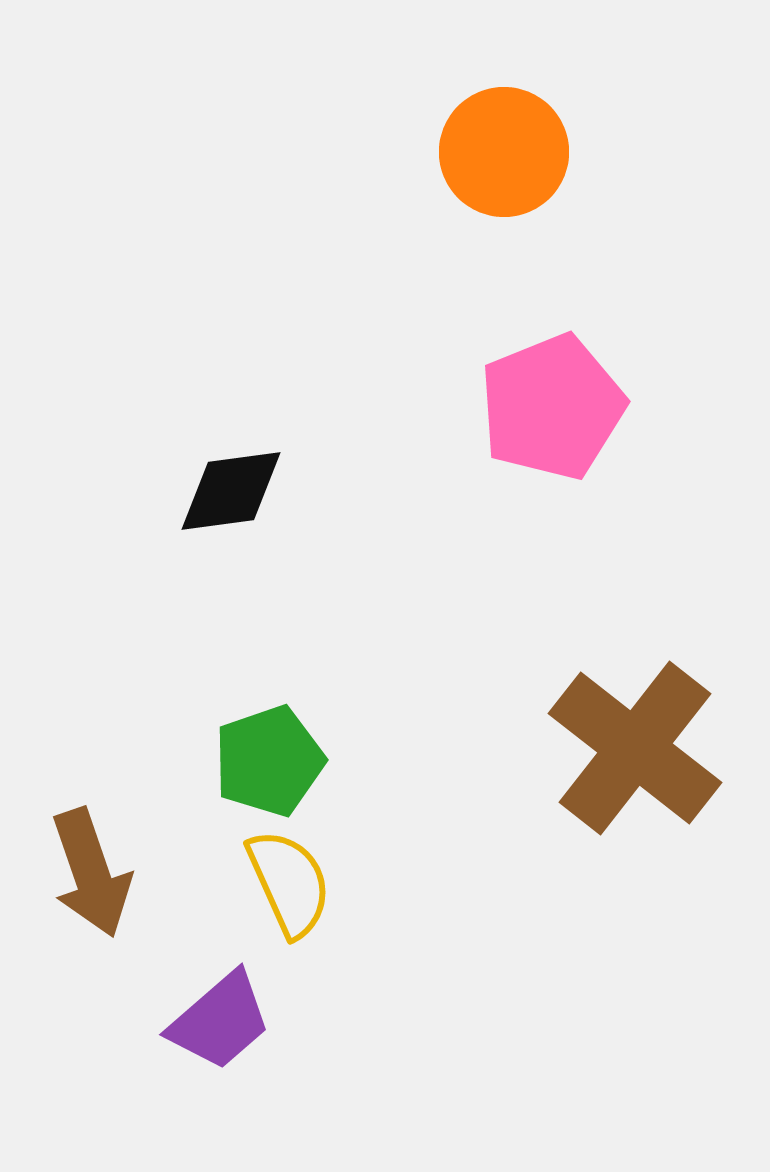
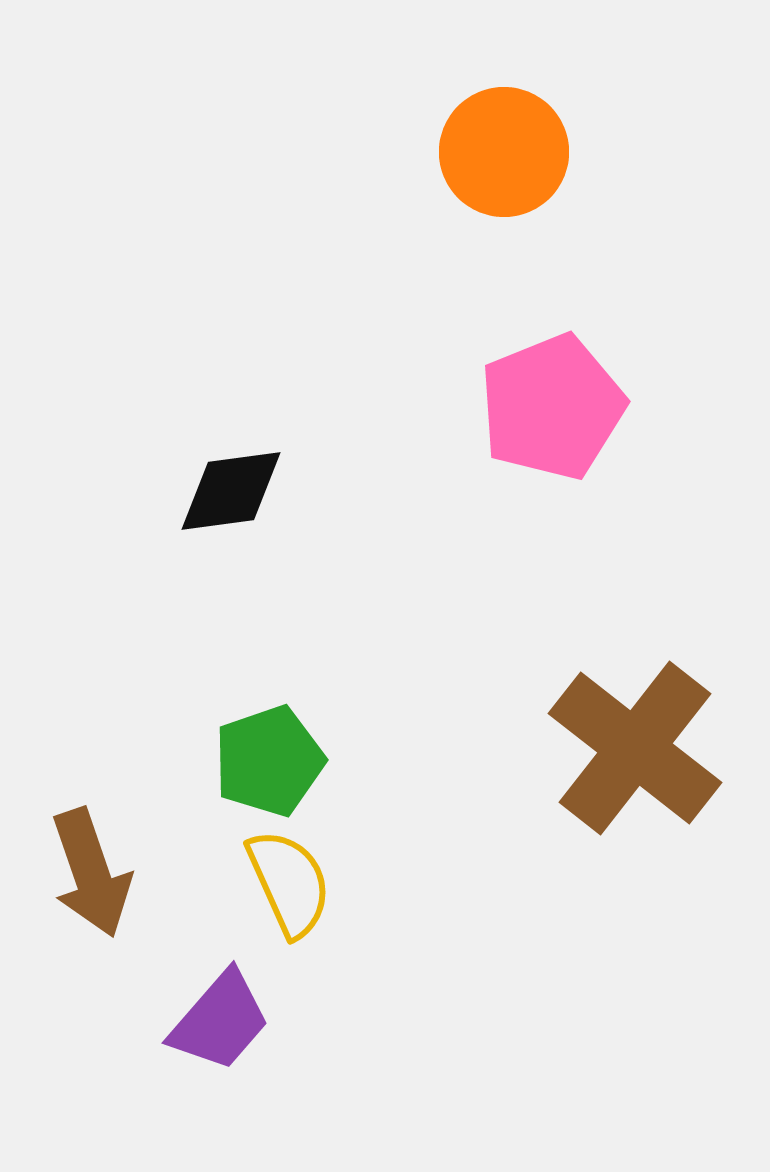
purple trapezoid: rotated 8 degrees counterclockwise
